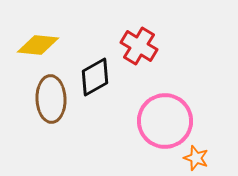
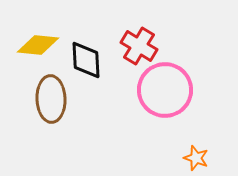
black diamond: moved 9 px left, 17 px up; rotated 63 degrees counterclockwise
pink circle: moved 31 px up
